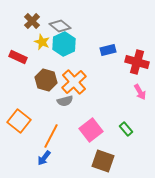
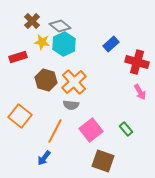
yellow star: rotated 14 degrees counterclockwise
blue rectangle: moved 3 px right, 6 px up; rotated 28 degrees counterclockwise
red rectangle: rotated 42 degrees counterclockwise
gray semicircle: moved 6 px right, 4 px down; rotated 21 degrees clockwise
orange square: moved 1 px right, 5 px up
orange line: moved 4 px right, 5 px up
